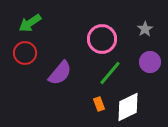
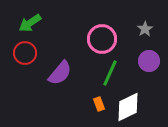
purple circle: moved 1 px left, 1 px up
green line: rotated 16 degrees counterclockwise
